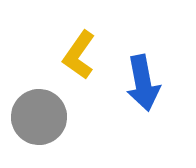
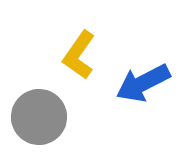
blue arrow: rotated 74 degrees clockwise
